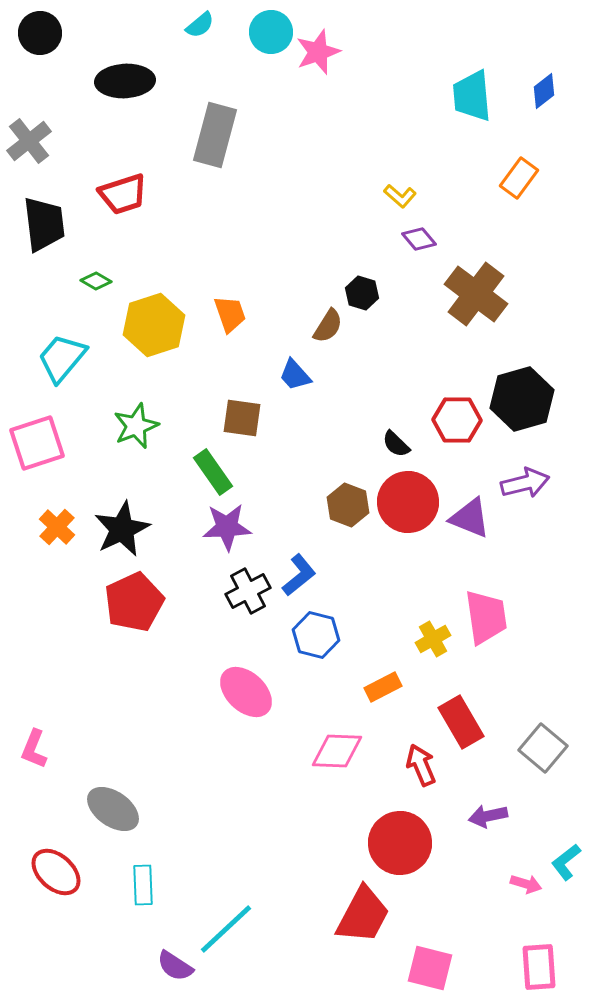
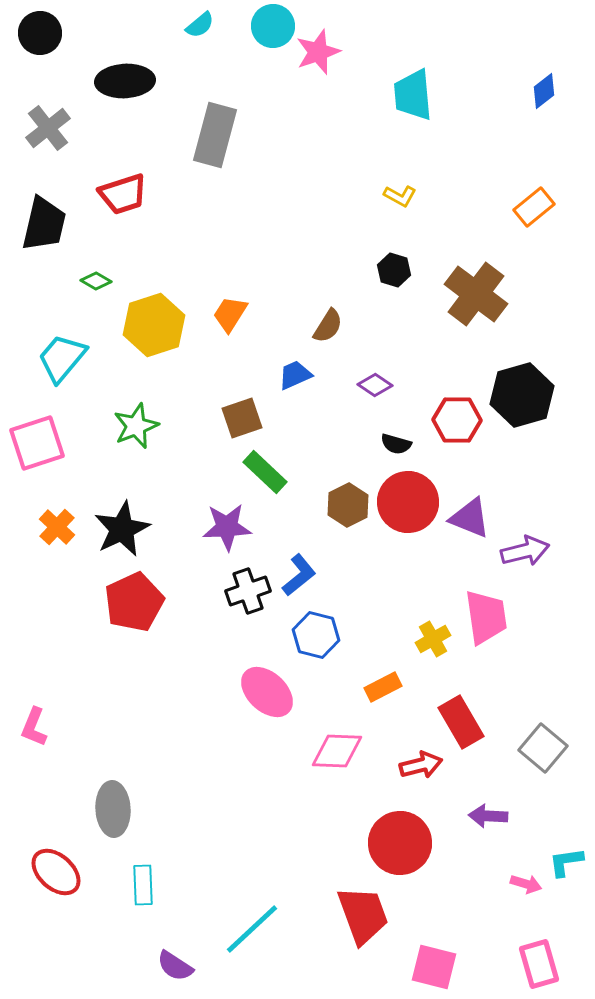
cyan circle at (271, 32): moved 2 px right, 6 px up
cyan trapezoid at (472, 96): moved 59 px left, 1 px up
gray cross at (29, 141): moved 19 px right, 13 px up
orange rectangle at (519, 178): moved 15 px right, 29 px down; rotated 15 degrees clockwise
yellow L-shape at (400, 196): rotated 12 degrees counterclockwise
black trapezoid at (44, 224): rotated 20 degrees clockwise
purple diamond at (419, 239): moved 44 px left, 146 px down; rotated 16 degrees counterclockwise
black hexagon at (362, 293): moved 32 px right, 23 px up
orange trapezoid at (230, 314): rotated 129 degrees counterclockwise
blue trapezoid at (295, 375): rotated 108 degrees clockwise
black hexagon at (522, 399): moved 4 px up
brown square at (242, 418): rotated 27 degrees counterclockwise
black semicircle at (396, 444): rotated 28 degrees counterclockwise
green rectangle at (213, 472): moved 52 px right; rotated 12 degrees counterclockwise
purple arrow at (525, 483): moved 68 px down
brown hexagon at (348, 505): rotated 12 degrees clockwise
black cross at (248, 591): rotated 9 degrees clockwise
pink ellipse at (246, 692): moved 21 px right
pink L-shape at (34, 749): moved 22 px up
red arrow at (421, 765): rotated 99 degrees clockwise
gray ellipse at (113, 809): rotated 52 degrees clockwise
purple arrow at (488, 816): rotated 15 degrees clockwise
cyan L-shape at (566, 862): rotated 30 degrees clockwise
red trapezoid at (363, 915): rotated 48 degrees counterclockwise
cyan line at (226, 929): moved 26 px right
pink rectangle at (539, 967): moved 3 px up; rotated 12 degrees counterclockwise
pink square at (430, 968): moved 4 px right, 1 px up
